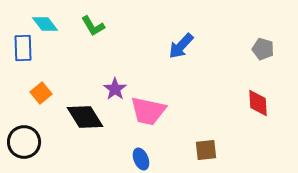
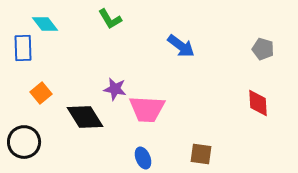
green L-shape: moved 17 px right, 7 px up
blue arrow: rotated 96 degrees counterclockwise
purple star: rotated 25 degrees counterclockwise
pink trapezoid: moved 1 px left, 2 px up; rotated 9 degrees counterclockwise
brown square: moved 5 px left, 4 px down; rotated 15 degrees clockwise
blue ellipse: moved 2 px right, 1 px up
